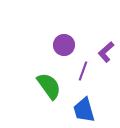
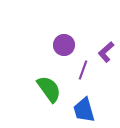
purple line: moved 1 px up
green semicircle: moved 3 px down
